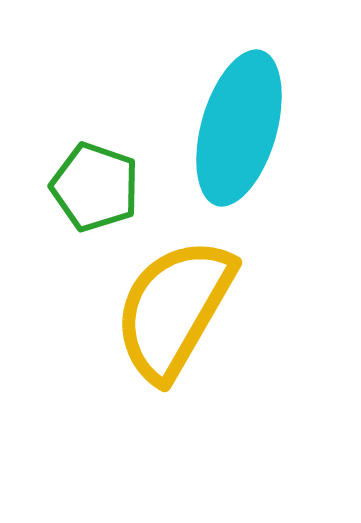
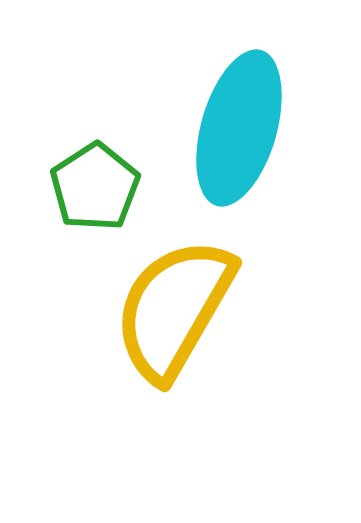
green pentagon: rotated 20 degrees clockwise
